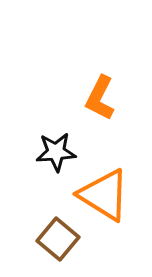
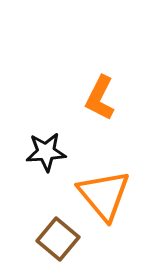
black star: moved 10 px left
orange triangle: rotated 18 degrees clockwise
